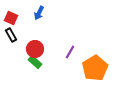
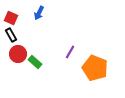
red circle: moved 17 px left, 5 px down
orange pentagon: rotated 20 degrees counterclockwise
